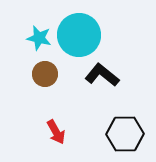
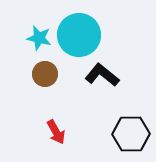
black hexagon: moved 6 px right
